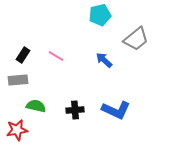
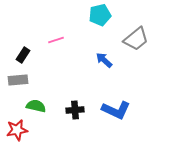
pink line: moved 16 px up; rotated 49 degrees counterclockwise
